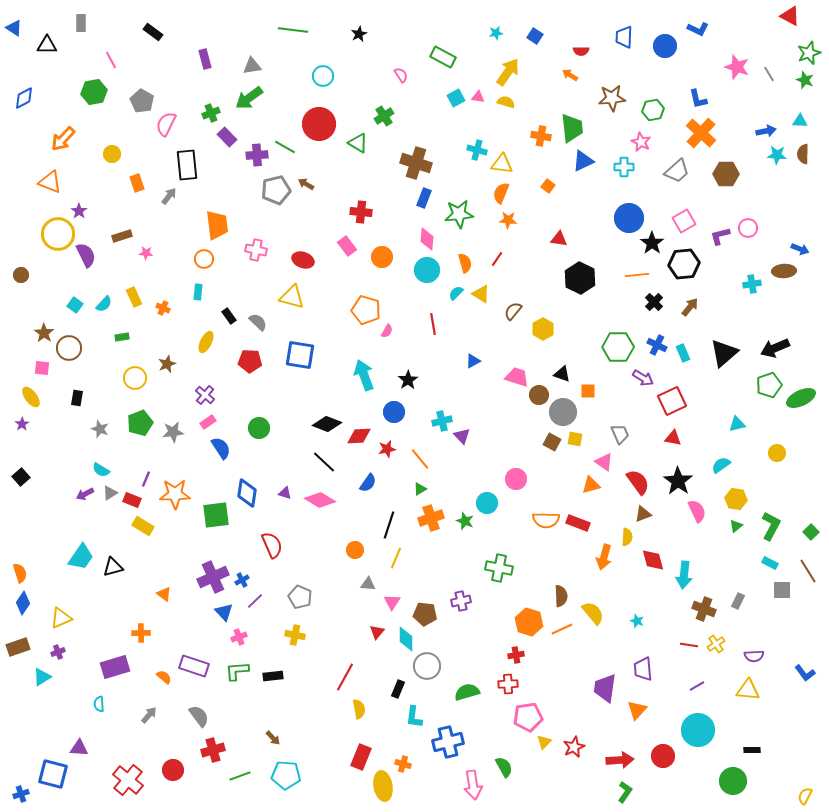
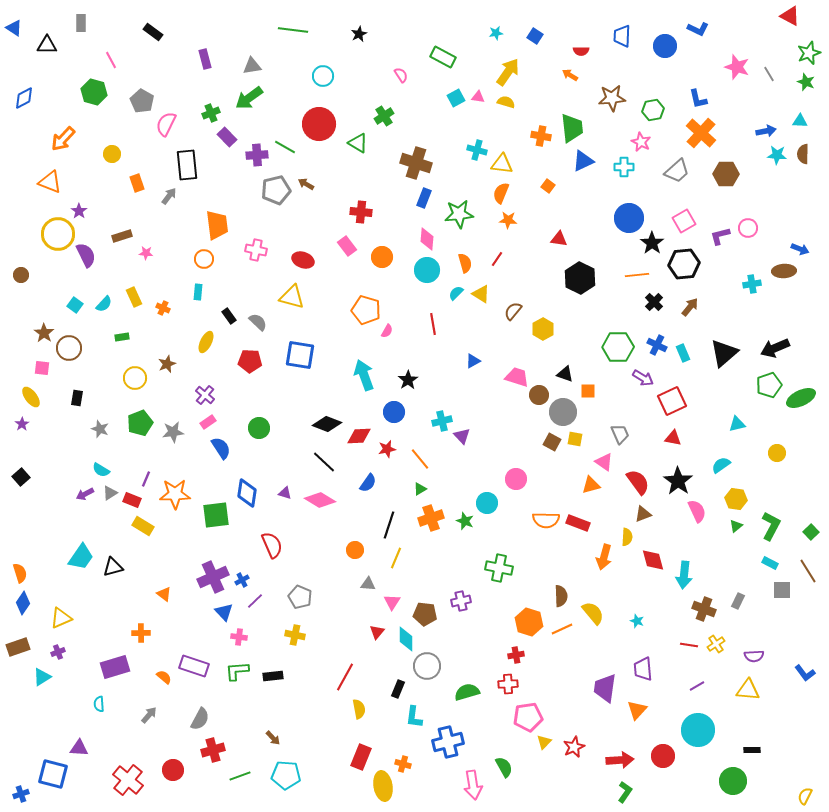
blue trapezoid at (624, 37): moved 2 px left, 1 px up
green star at (805, 80): moved 1 px right, 2 px down
green hexagon at (94, 92): rotated 25 degrees clockwise
black triangle at (562, 374): moved 3 px right
pink cross at (239, 637): rotated 28 degrees clockwise
gray semicircle at (199, 716): moved 1 px right, 3 px down; rotated 65 degrees clockwise
